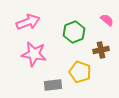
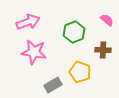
brown cross: moved 2 px right; rotated 14 degrees clockwise
pink star: moved 2 px up
gray rectangle: rotated 24 degrees counterclockwise
